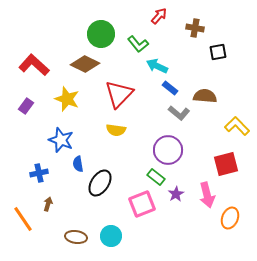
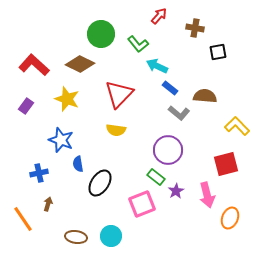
brown diamond: moved 5 px left
purple star: moved 3 px up
